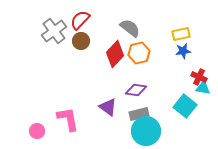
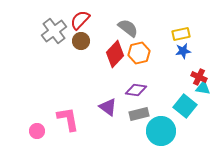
gray semicircle: moved 2 px left
cyan circle: moved 15 px right
